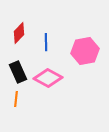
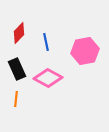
blue line: rotated 12 degrees counterclockwise
black rectangle: moved 1 px left, 3 px up
